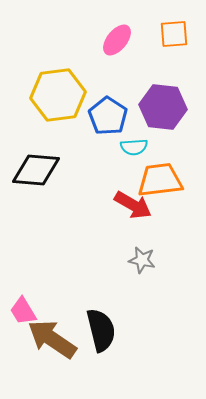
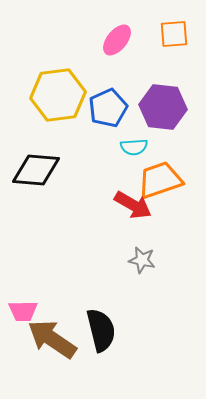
blue pentagon: moved 8 px up; rotated 15 degrees clockwise
orange trapezoid: rotated 12 degrees counterclockwise
pink trapezoid: rotated 60 degrees counterclockwise
